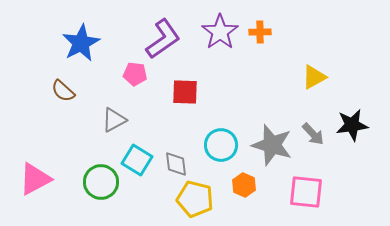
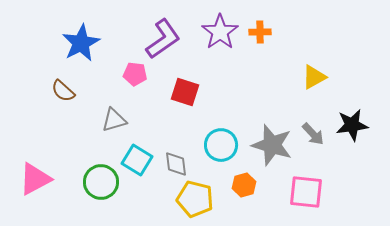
red square: rotated 16 degrees clockwise
gray triangle: rotated 12 degrees clockwise
orange hexagon: rotated 20 degrees clockwise
